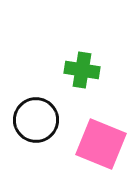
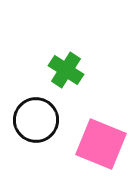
green cross: moved 16 px left; rotated 24 degrees clockwise
